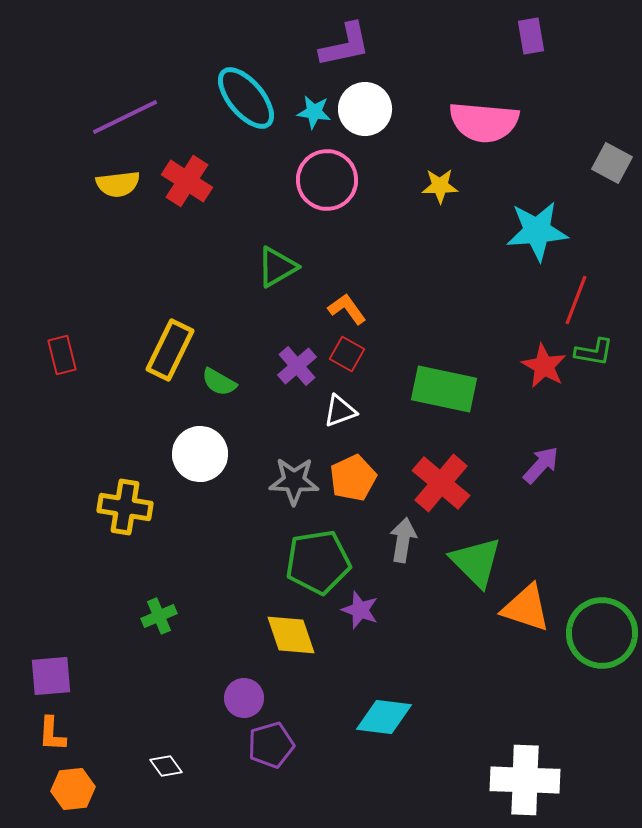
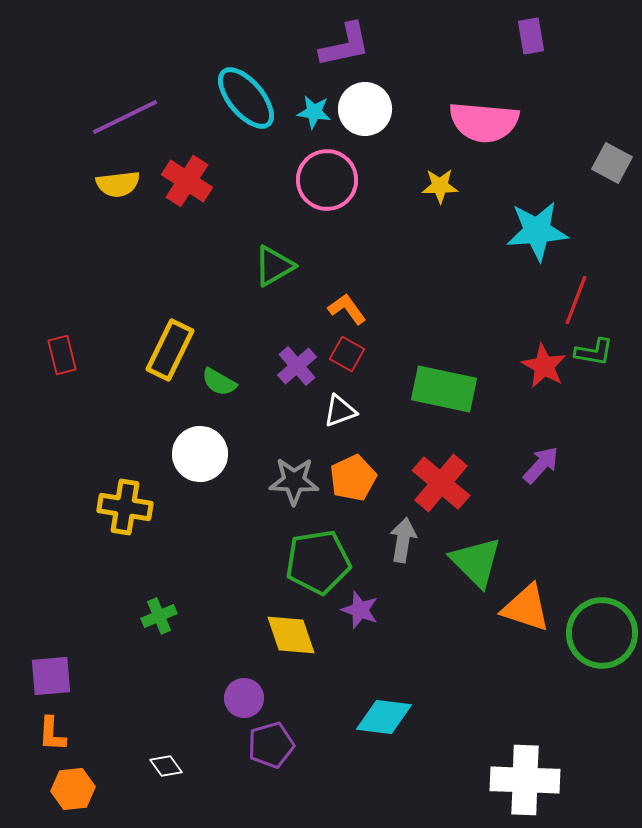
green triangle at (277, 267): moved 3 px left, 1 px up
